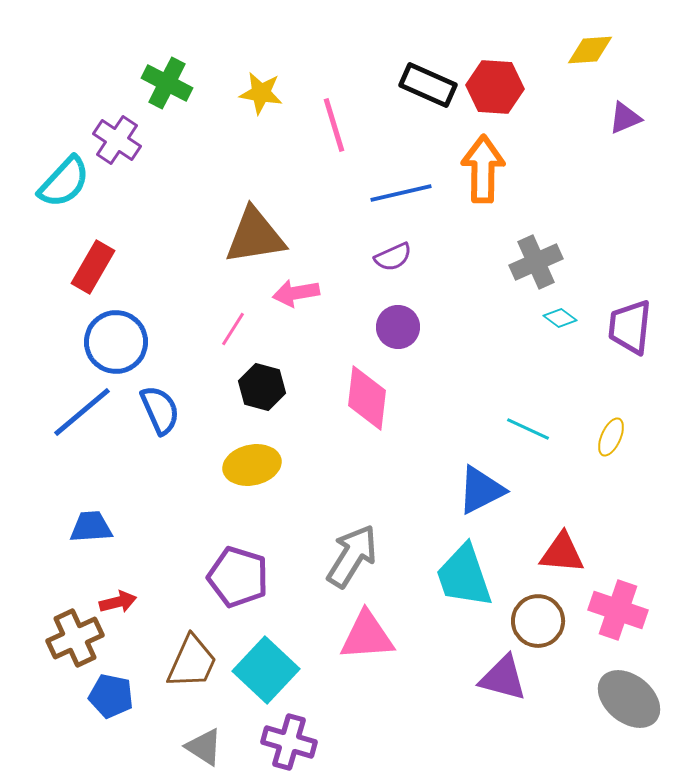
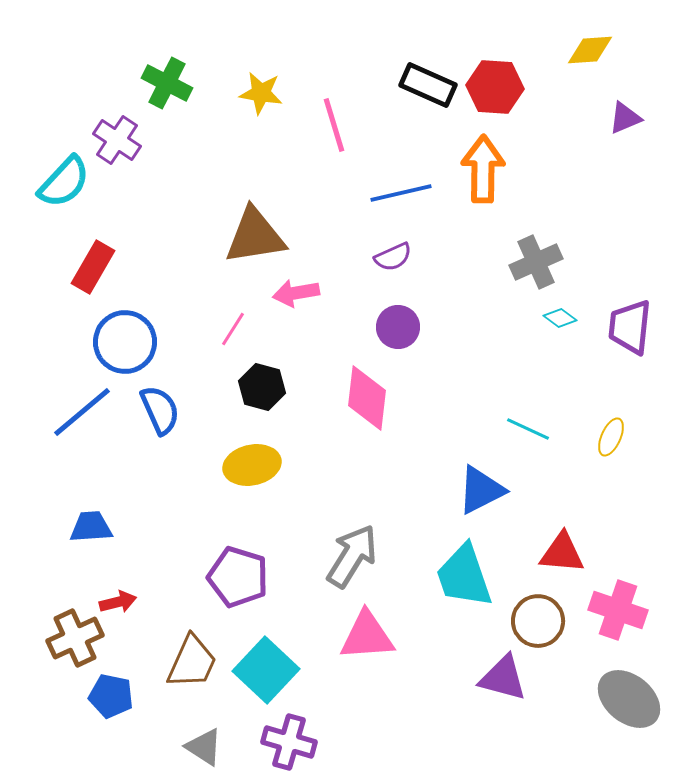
blue circle at (116, 342): moved 9 px right
